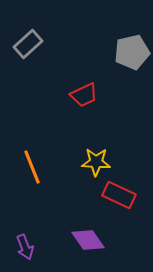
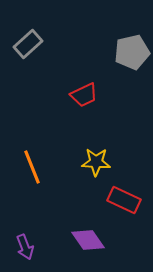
red rectangle: moved 5 px right, 5 px down
